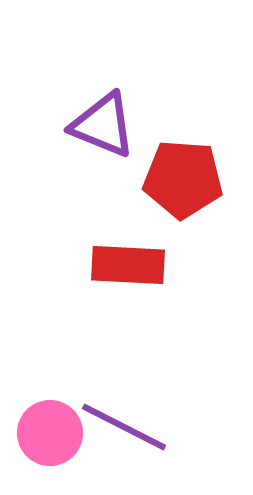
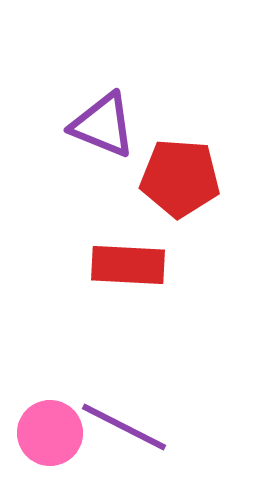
red pentagon: moved 3 px left, 1 px up
